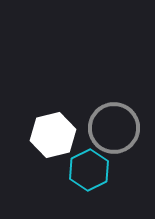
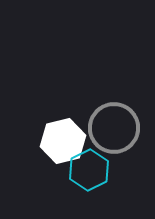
white hexagon: moved 10 px right, 6 px down
